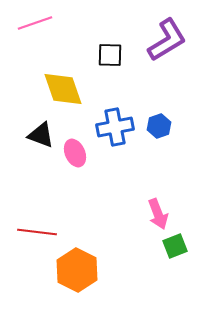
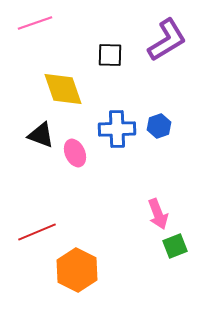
blue cross: moved 2 px right, 2 px down; rotated 9 degrees clockwise
red line: rotated 30 degrees counterclockwise
